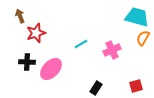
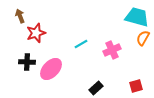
black rectangle: rotated 16 degrees clockwise
